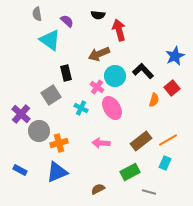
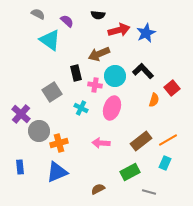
gray semicircle: moved 1 px right; rotated 128 degrees clockwise
red arrow: rotated 90 degrees clockwise
blue star: moved 29 px left, 23 px up
black rectangle: moved 10 px right
pink cross: moved 2 px left, 2 px up; rotated 24 degrees counterclockwise
gray square: moved 1 px right, 3 px up
pink ellipse: rotated 50 degrees clockwise
blue rectangle: moved 3 px up; rotated 56 degrees clockwise
